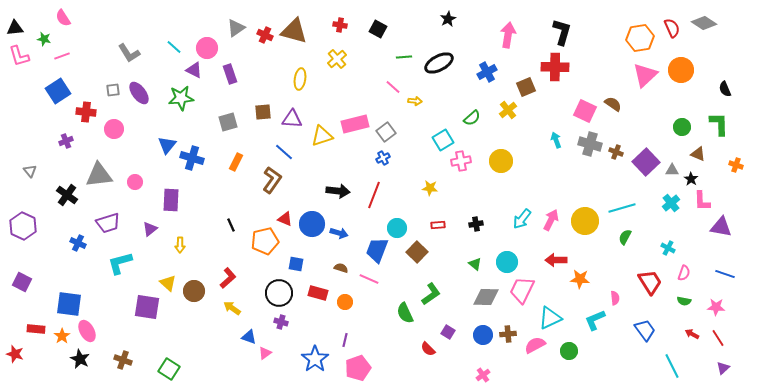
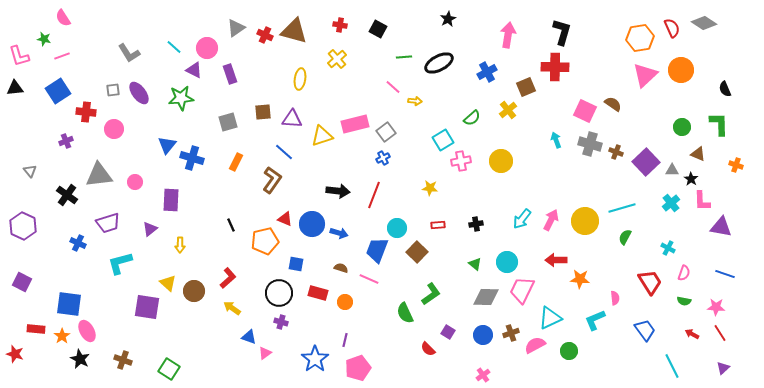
black triangle at (15, 28): moved 60 px down
brown cross at (508, 334): moved 3 px right, 1 px up; rotated 14 degrees counterclockwise
red line at (718, 338): moved 2 px right, 5 px up
